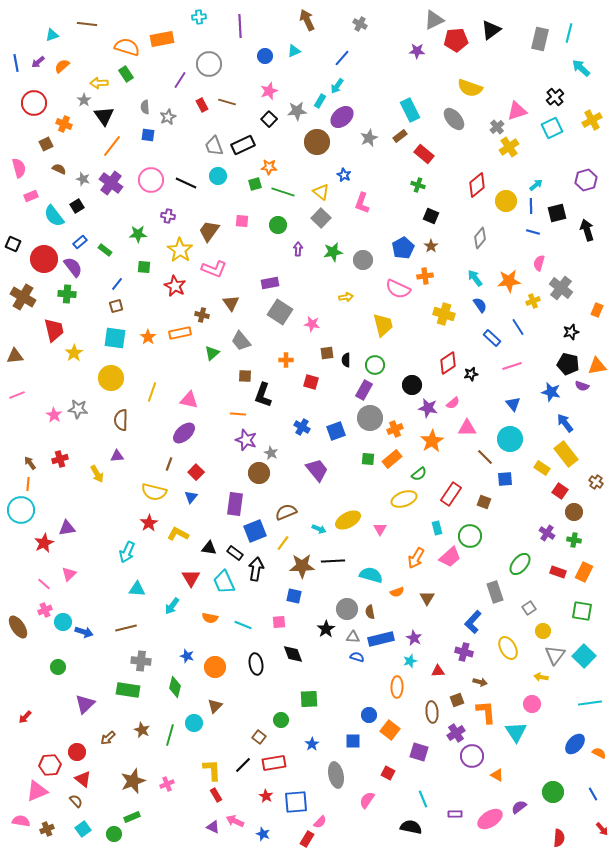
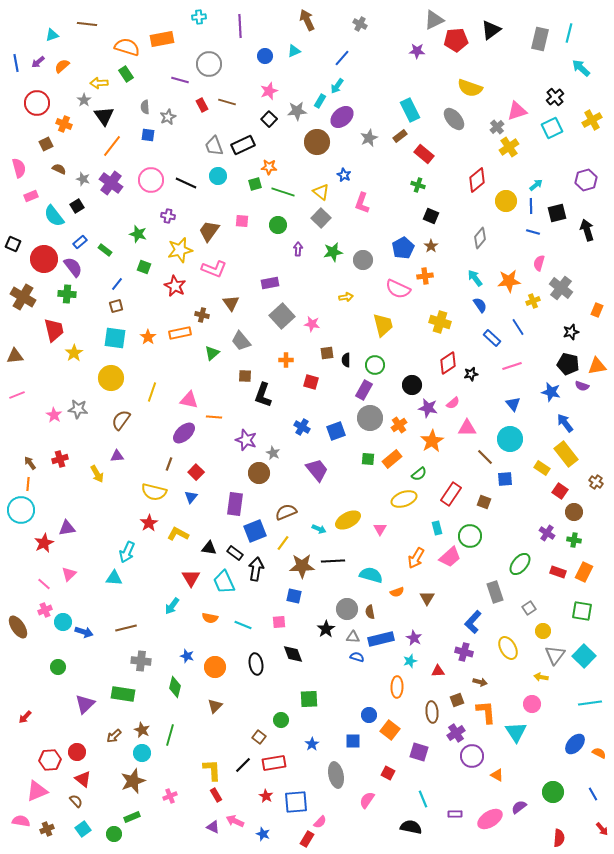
purple line at (180, 80): rotated 72 degrees clockwise
red circle at (34, 103): moved 3 px right
red diamond at (477, 185): moved 5 px up
green star at (138, 234): rotated 18 degrees clockwise
yellow star at (180, 250): rotated 25 degrees clockwise
green square at (144, 267): rotated 16 degrees clockwise
gray square at (280, 312): moved 2 px right, 4 px down; rotated 15 degrees clockwise
yellow cross at (444, 314): moved 4 px left, 8 px down
orange line at (238, 414): moved 24 px left, 3 px down
brown semicircle at (121, 420): rotated 35 degrees clockwise
orange cross at (395, 429): moved 4 px right, 4 px up; rotated 14 degrees counterclockwise
gray star at (271, 453): moved 2 px right
cyan triangle at (137, 589): moved 23 px left, 11 px up
green rectangle at (128, 690): moved 5 px left, 4 px down
cyan circle at (194, 723): moved 52 px left, 30 px down
brown arrow at (108, 738): moved 6 px right, 2 px up
red hexagon at (50, 765): moved 5 px up
pink cross at (167, 784): moved 3 px right, 12 px down
